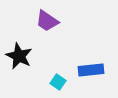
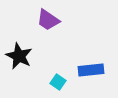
purple trapezoid: moved 1 px right, 1 px up
